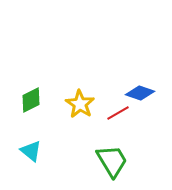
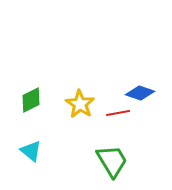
red line: rotated 20 degrees clockwise
